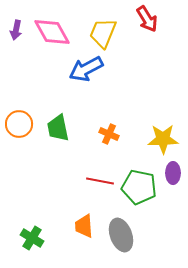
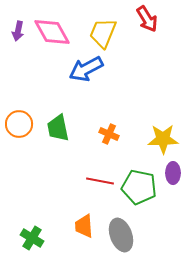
purple arrow: moved 2 px right, 1 px down
